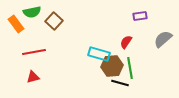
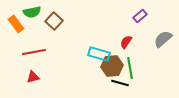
purple rectangle: rotated 32 degrees counterclockwise
